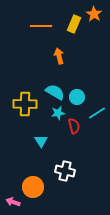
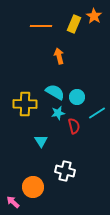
orange star: moved 2 px down
pink arrow: rotated 24 degrees clockwise
